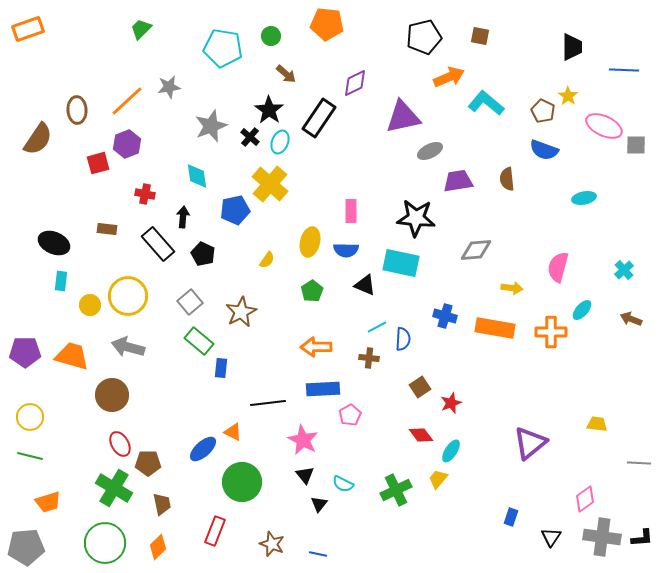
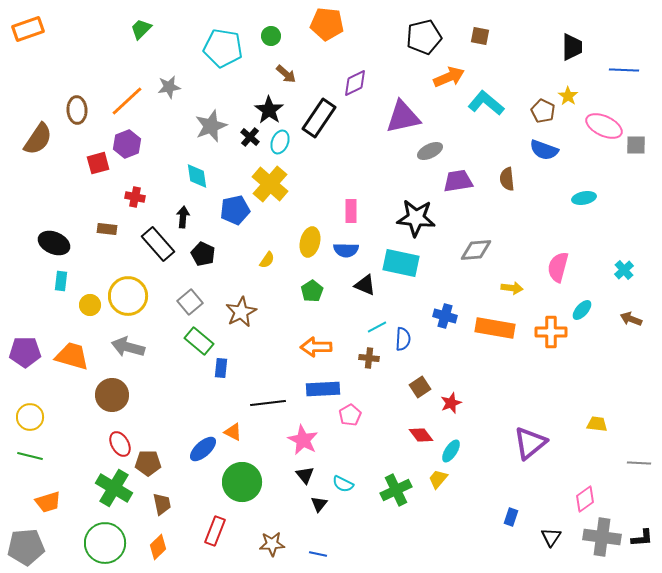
red cross at (145, 194): moved 10 px left, 3 px down
brown star at (272, 544): rotated 25 degrees counterclockwise
